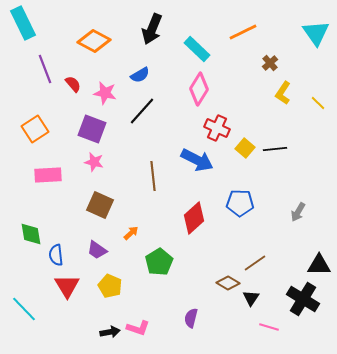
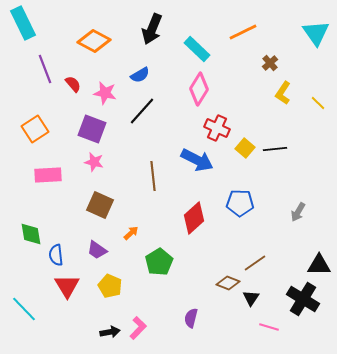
brown diamond at (228, 283): rotated 10 degrees counterclockwise
pink L-shape at (138, 328): rotated 65 degrees counterclockwise
